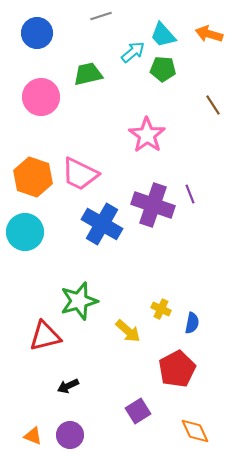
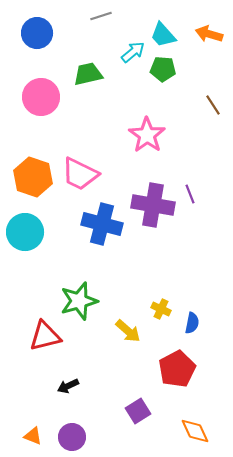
purple cross: rotated 9 degrees counterclockwise
blue cross: rotated 15 degrees counterclockwise
purple circle: moved 2 px right, 2 px down
